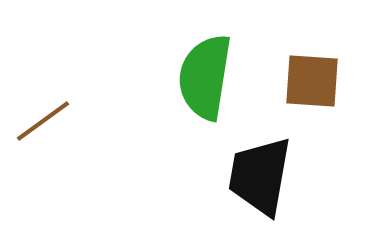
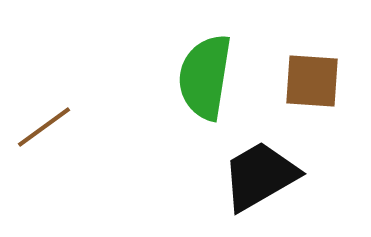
brown line: moved 1 px right, 6 px down
black trapezoid: rotated 50 degrees clockwise
